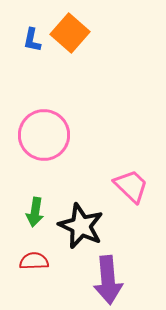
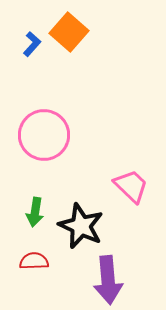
orange square: moved 1 px left, 1 px up
blue L-shape: moved 4 px down; rotated 150 degrees counterclockwise
